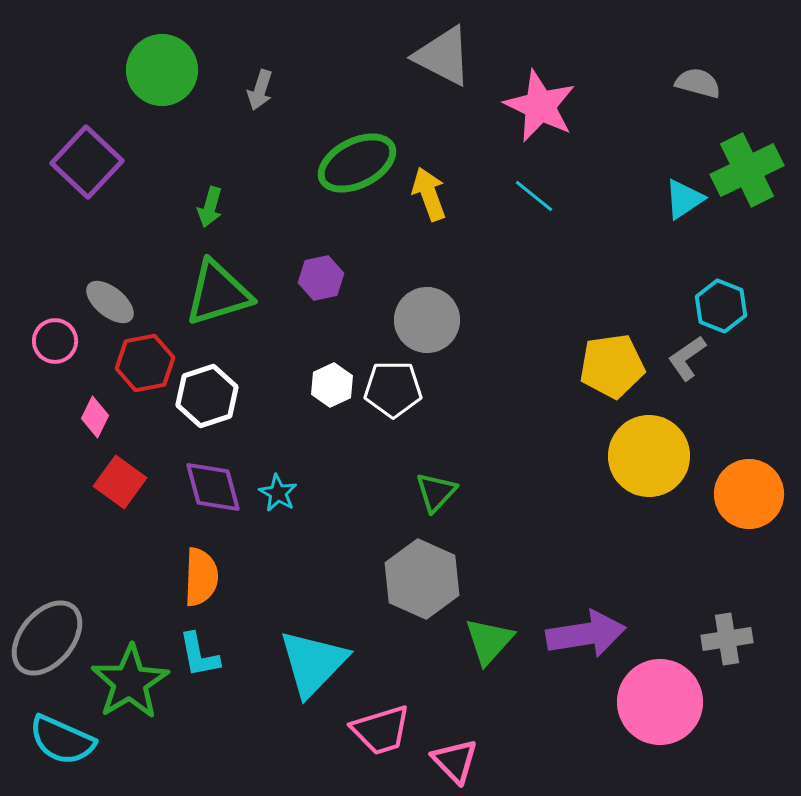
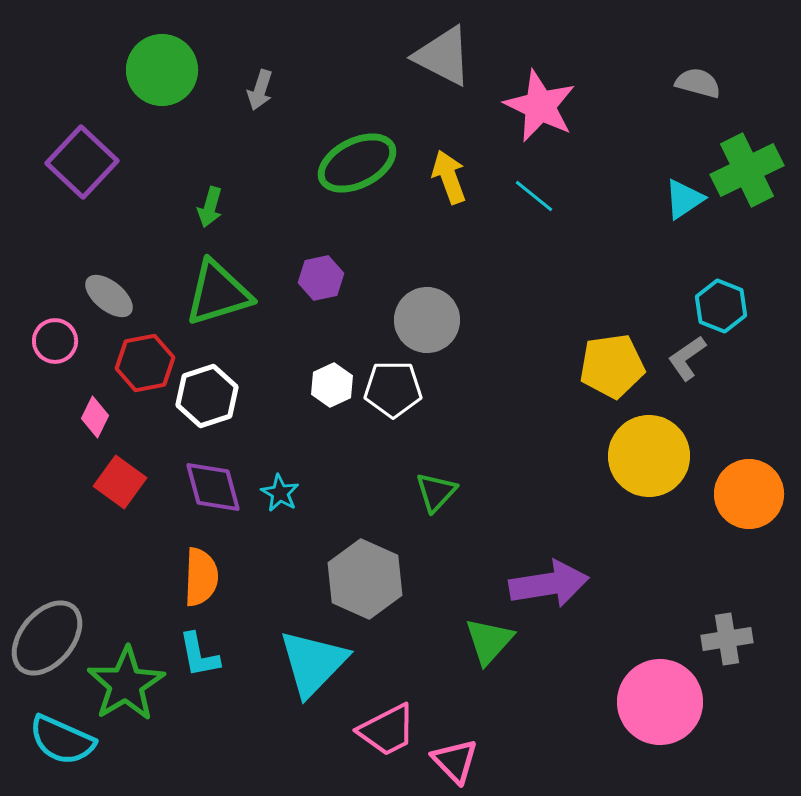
purple square at (87, 162): moved 5 px left
yellow arrow at (429, 194): moved 20 px right, 17 px up
gray ellipse at (110, 302): moved 1 px left, 6 px up
cyan star at (278, 493): moved 2 px right
gray hexagon at (422, 579): moved 57 px left
purple arrow at (586, 634): moved 37 px left, 50 px up
green star at (130, 682): moved 4 px left, 2 px down
pink trapezoid at (381, 730): moved 6 px right; rotated 10 degrees counterclockwise
